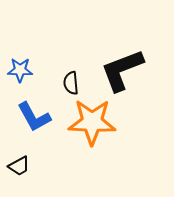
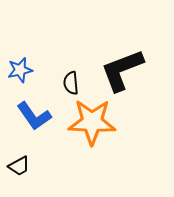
blue star: rotated 15 degrees counterclockwise
blue L-shape: moved 1 px up; rotated 6 degrees counterclockwise
